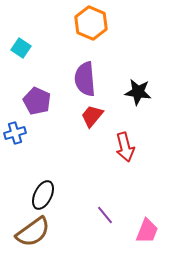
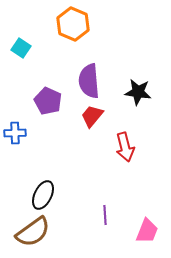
orange hexagon: moved 18 px left, 1 px down
purple semicircle: moved 4 px right, 2 px down
purple pentagon: moved 11 px right
blue cross: rotated 15 degrees clockwise
purple line: rotated 36 degrees clockwise
